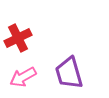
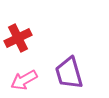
pink arrow: moved 1 px right, 3 px down
